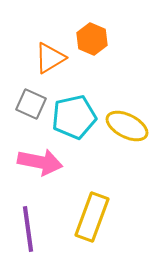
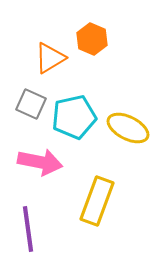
yellow ellipse: moved 1 px right, 2 px down
yellow rectangle: moved 5 px right, 16 px up
